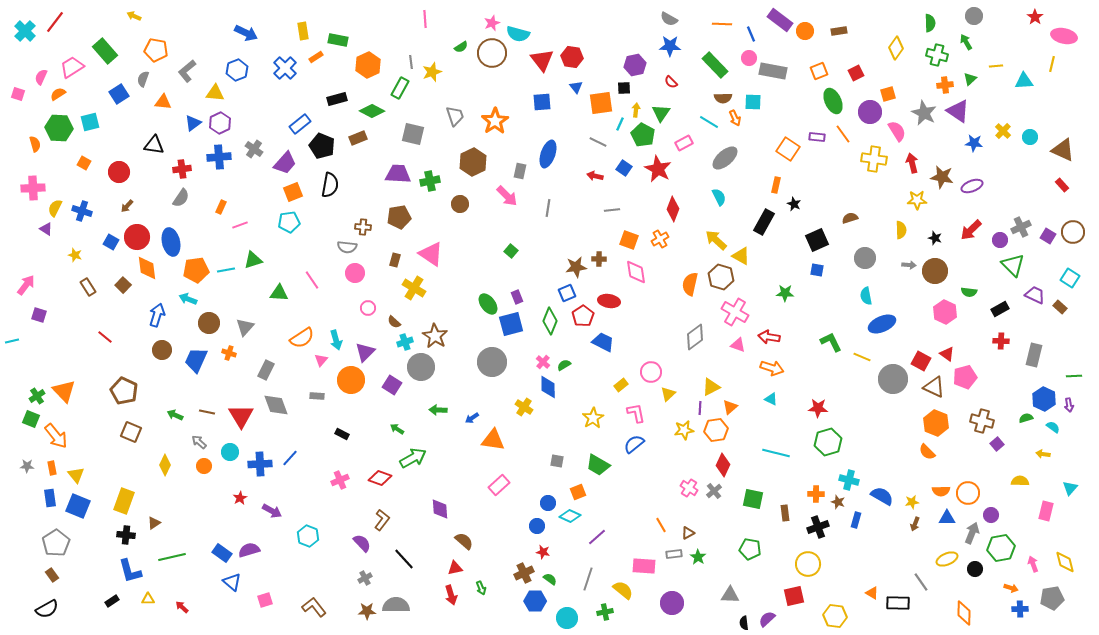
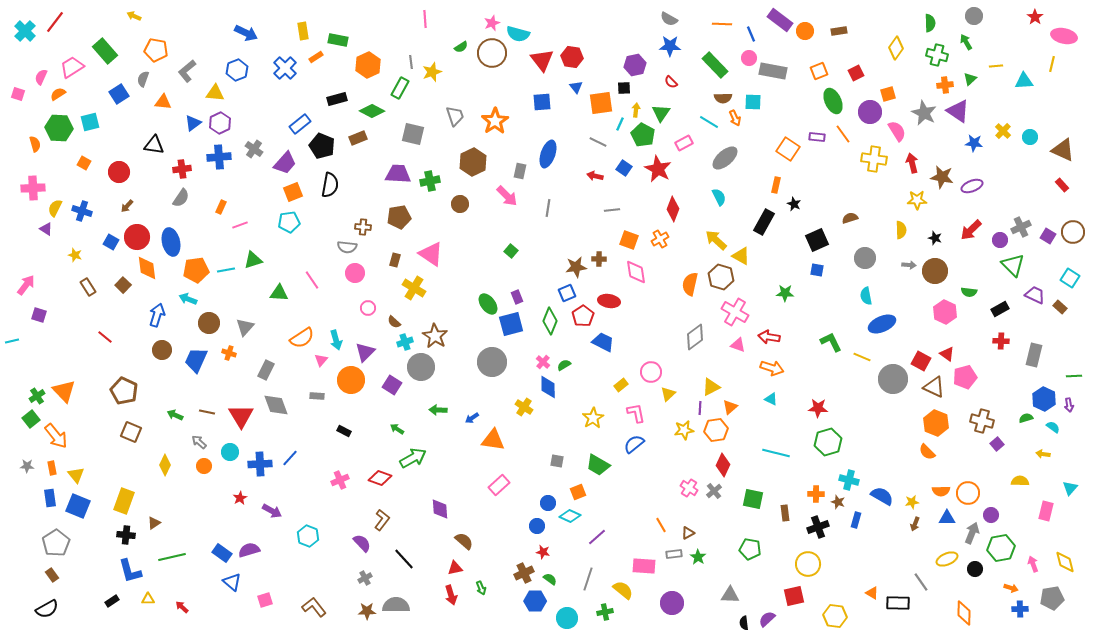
green square at (31, 419): rotated 30 degrees clockwise
black rectangle at (342, 434): moved 2 px right, 3 px up
